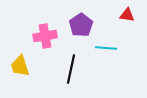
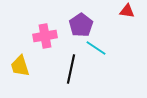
red triangle: moved 4 px up
cyan line: moved 10 px left; rotated 30 degrees clockwise
